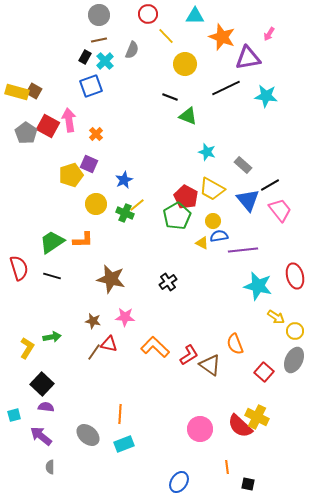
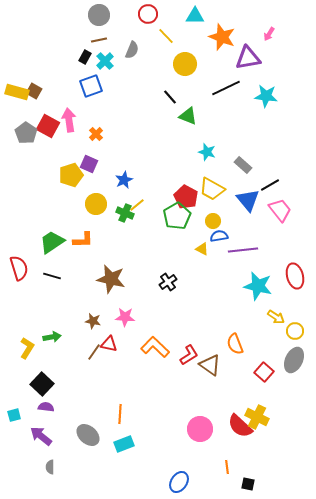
black line at (170, 97): rotated 28 degrees clockwise
yellow triangle at (202, 243): moved 6 px down
